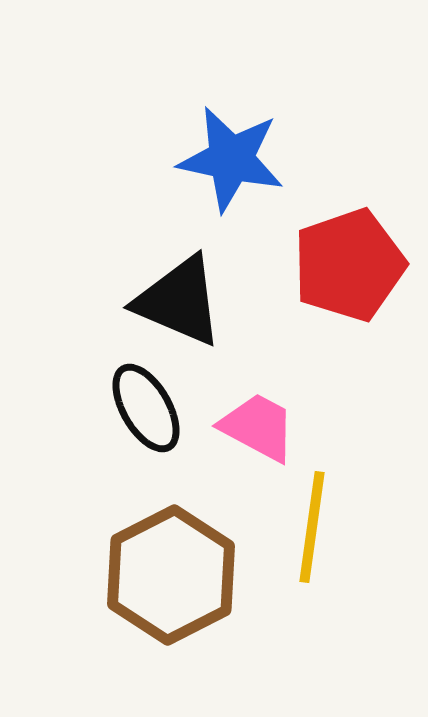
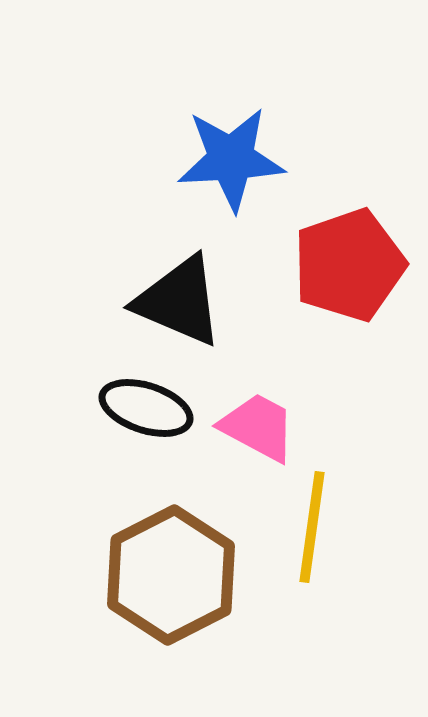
blue star: rotated 15 degrees counterclockwise
black ellipse: rotated 42 degrees counterclockwise
